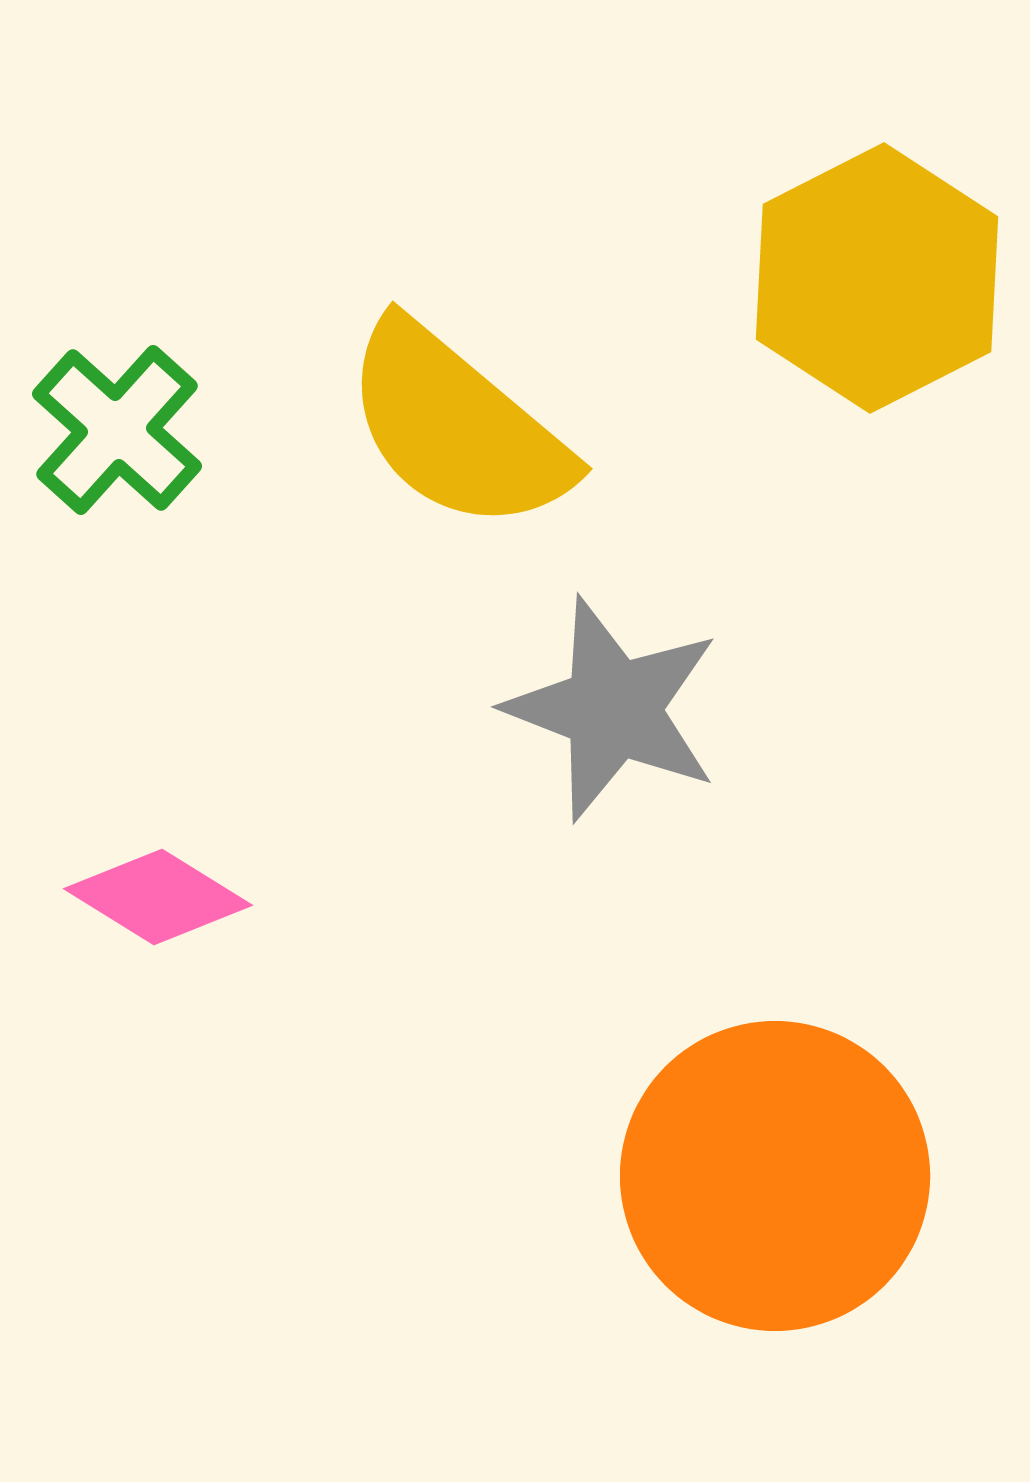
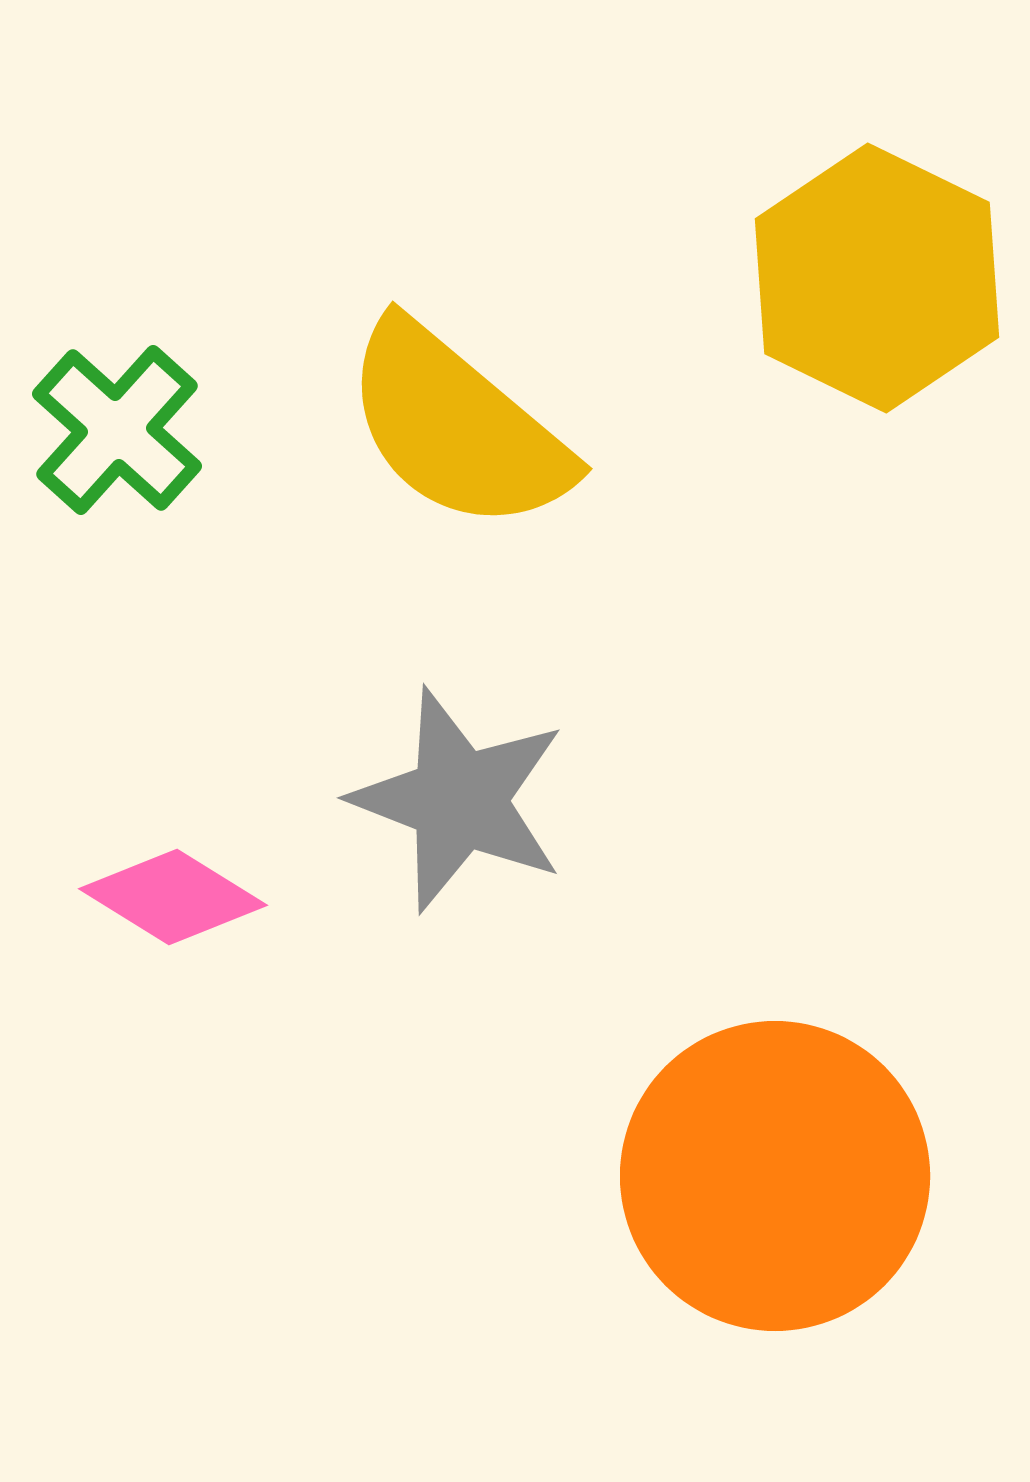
yellow hexagon: rotated 7 degrees counterclockwise
gray star: moved 154 px left, 91 px down
pink diamond: moved 15 px right
